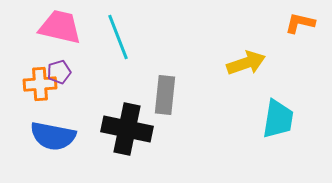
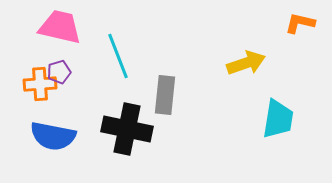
cyan line: moved 19 px down
